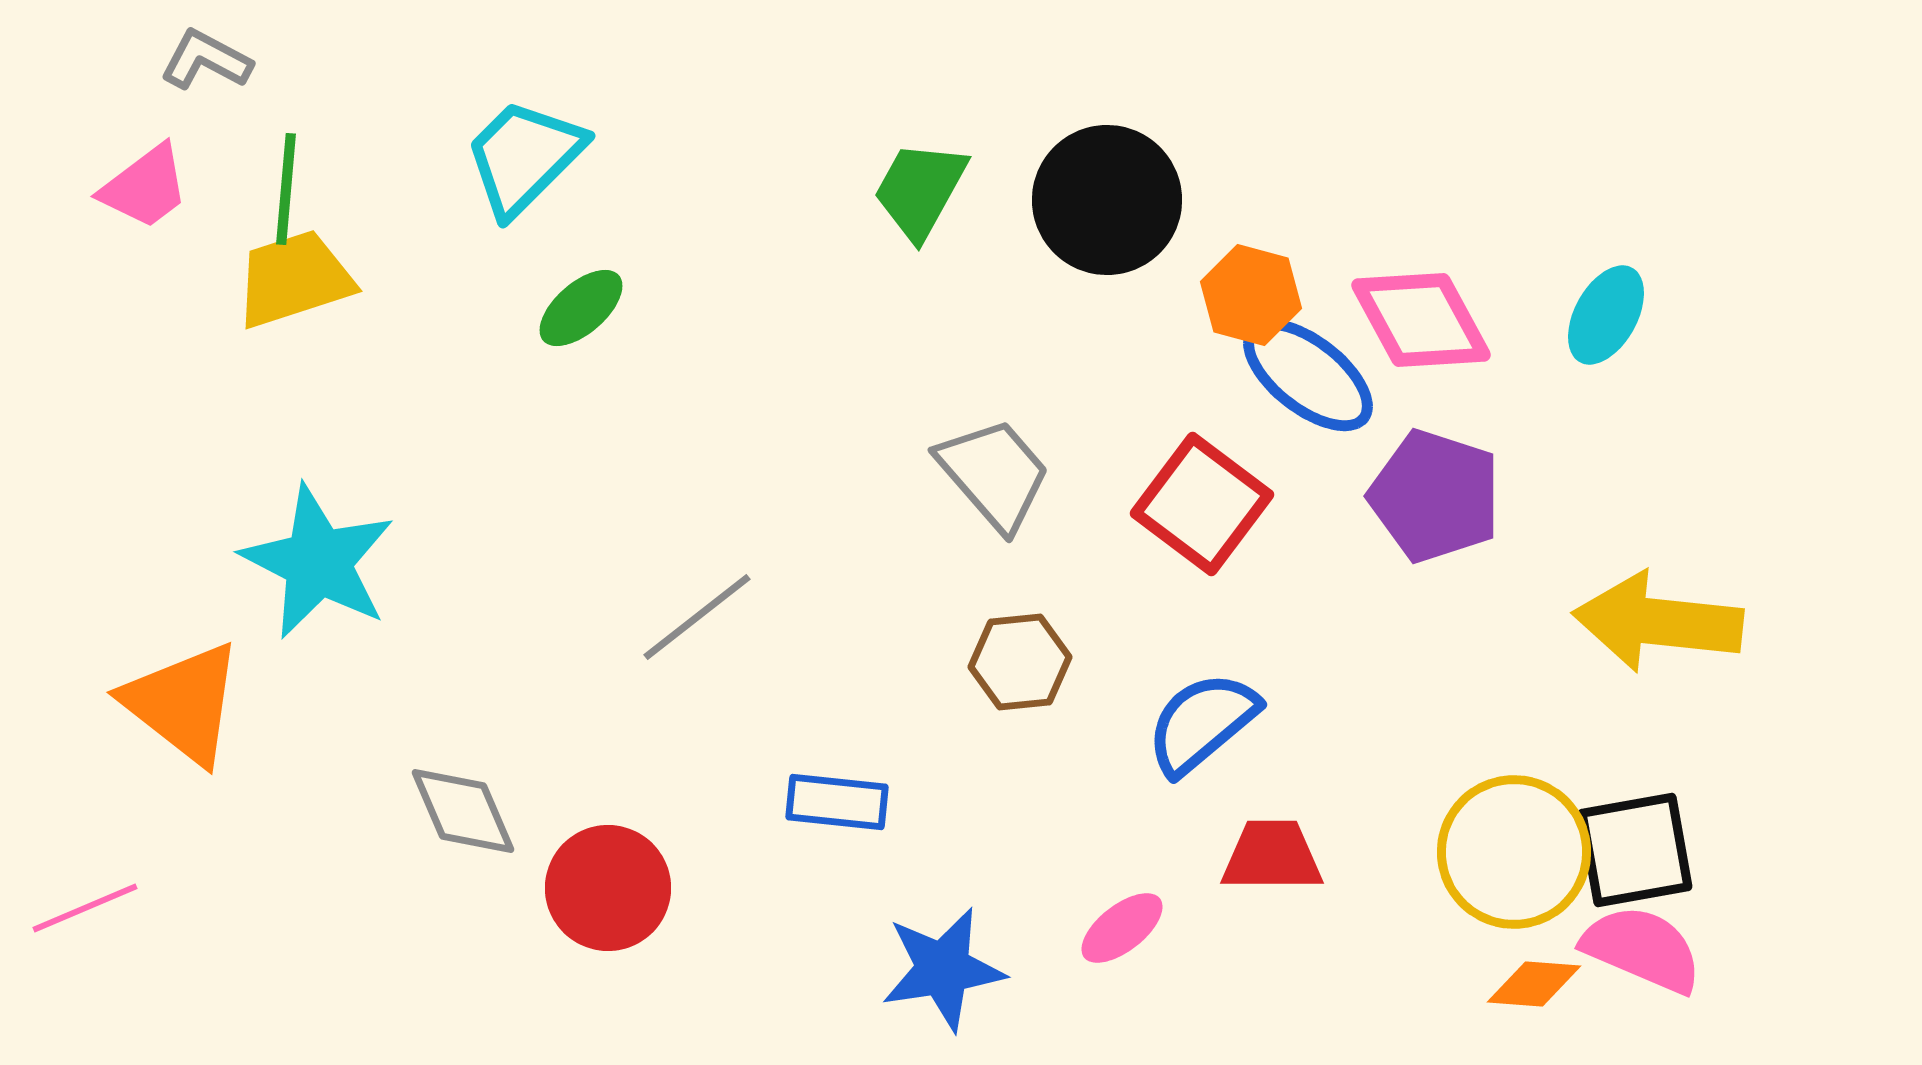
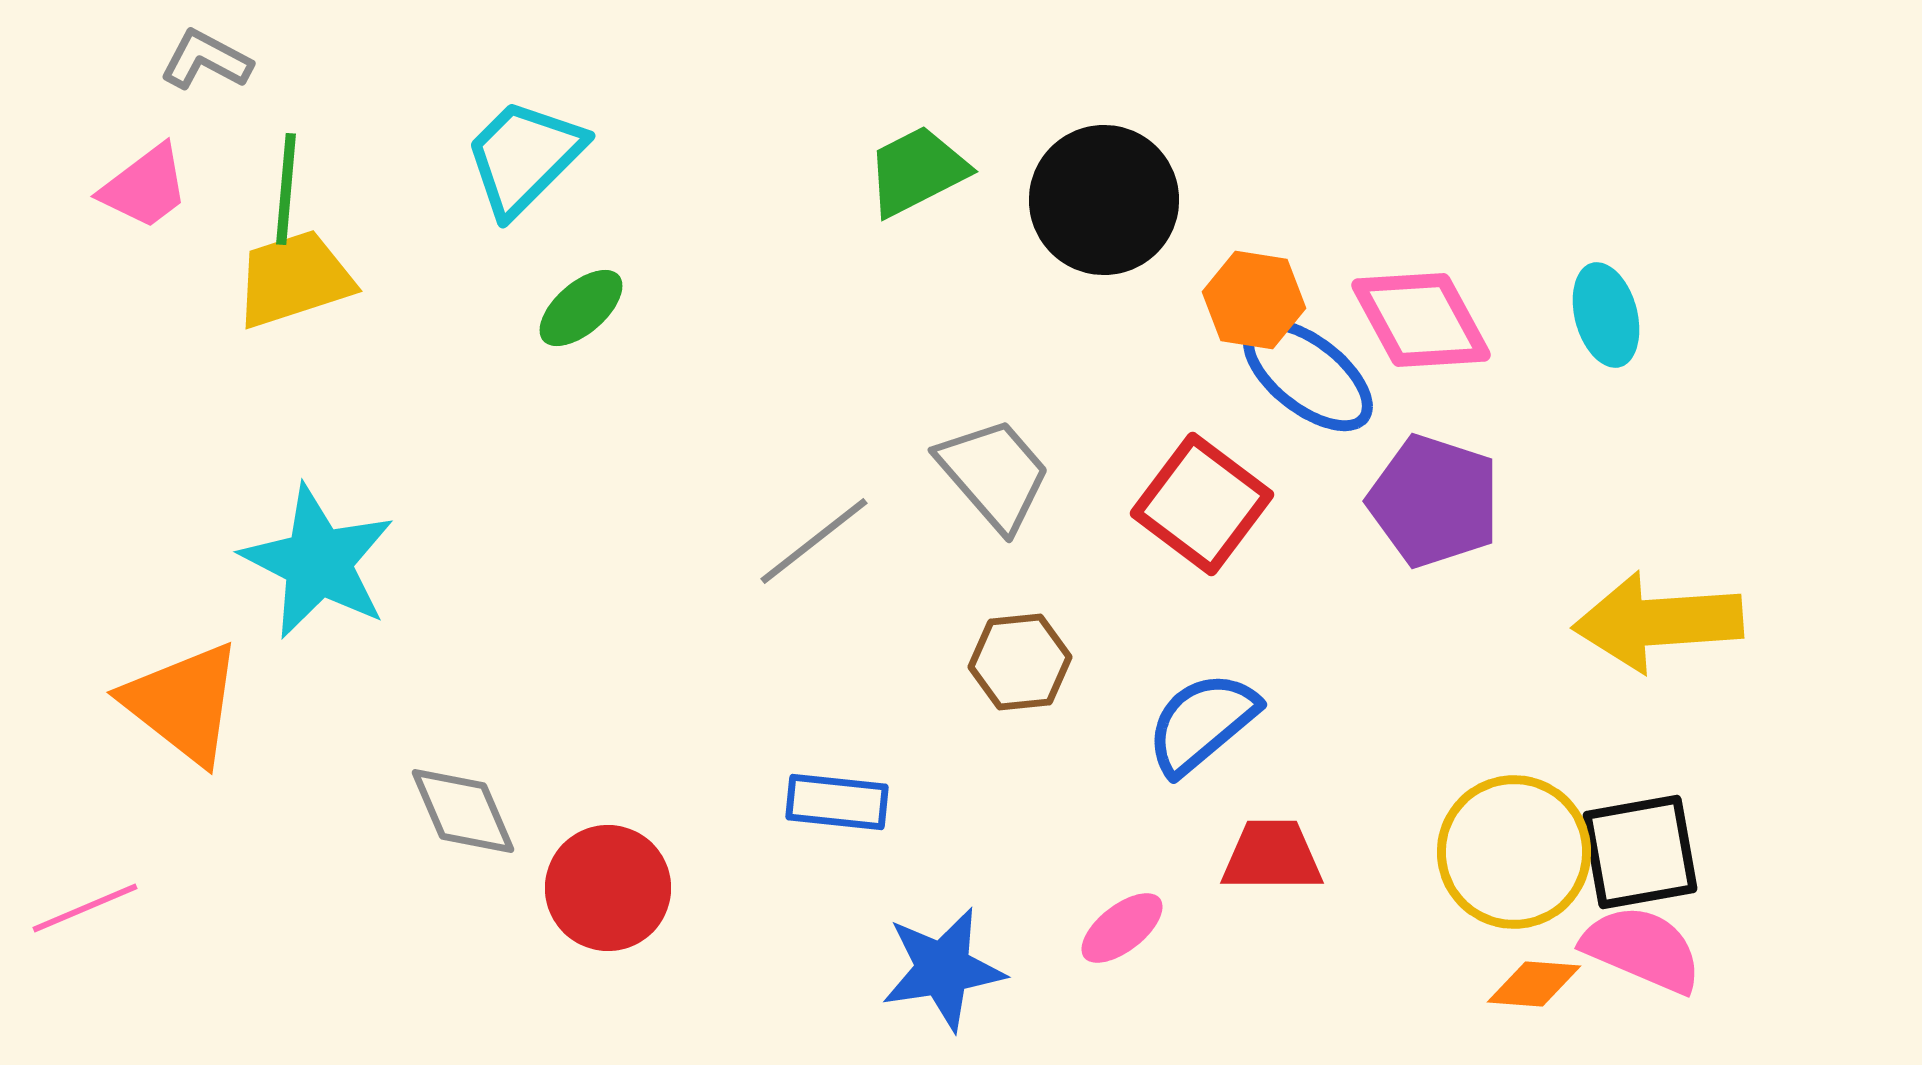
green trapezoid: moved 3 px left, 19 px up; rotated 34 degrees clockwise
black circle: moved 3 px left
orange hexagon: moved 3 px right, 5 px down; rotated 6 degrees counterclockwise
cyan ellipse: rotated 44 degrees counterclockwise
purple pentagon: moved 1 px left, 5 px down
gray line: moved 117 px right, 76 px up
yellow arrow: rotated 10 degrees counterclockwise
black square: moved 5 px right, 2 px down
